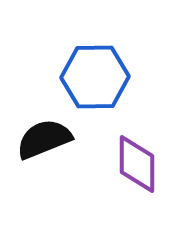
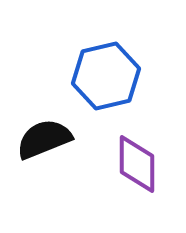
blue hexagon: moved 11 px right, 1 px up; rotated 12 degrees counterclockwise
